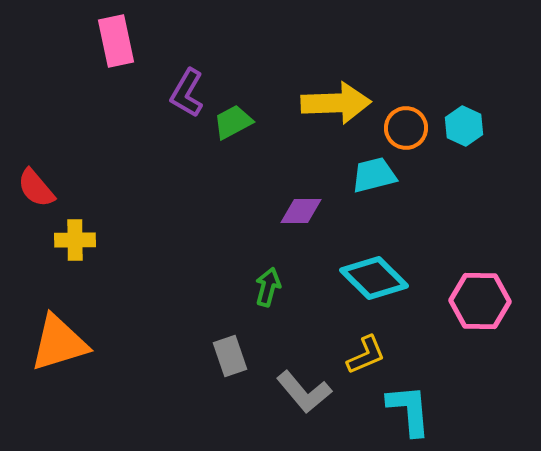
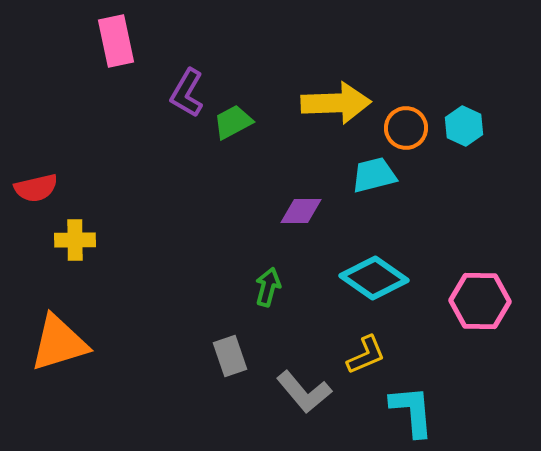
red semicircle: rotated 63 degrees counterclockwise
cyan diamond: rotated 10 degrees counterclockwise
cyan L-shape: moved 3 px right, 1 px down
